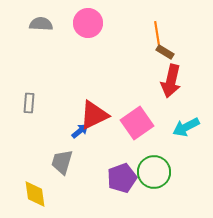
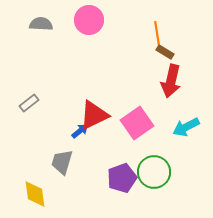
pink circle: moved 1 px right, 3 px up
gray rectangle: rotated 48 degrees clockwise
